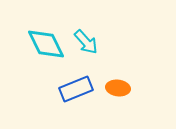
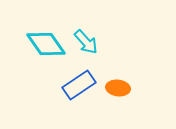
cyan diamond: rotated 9 degrees counterclockwise
blue rectangle: moved 3 px right, 4 px up; rotated 12 degrees counterclockwise
